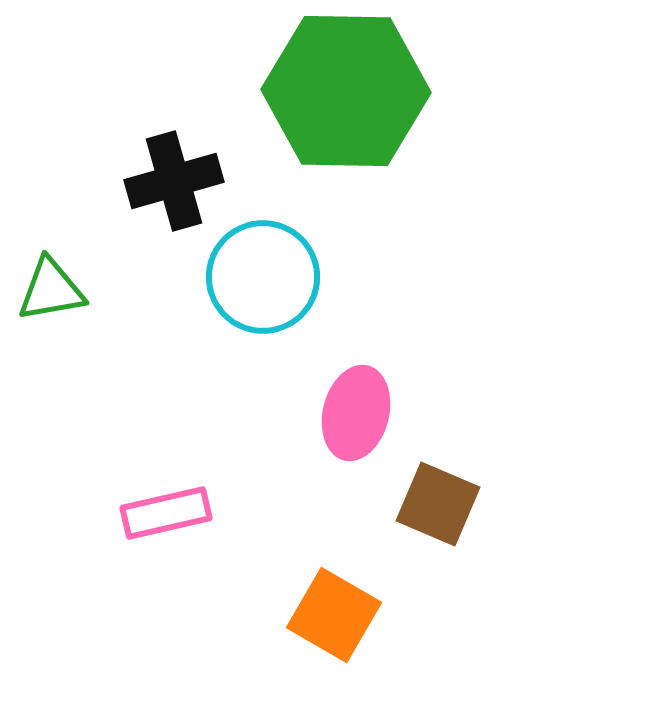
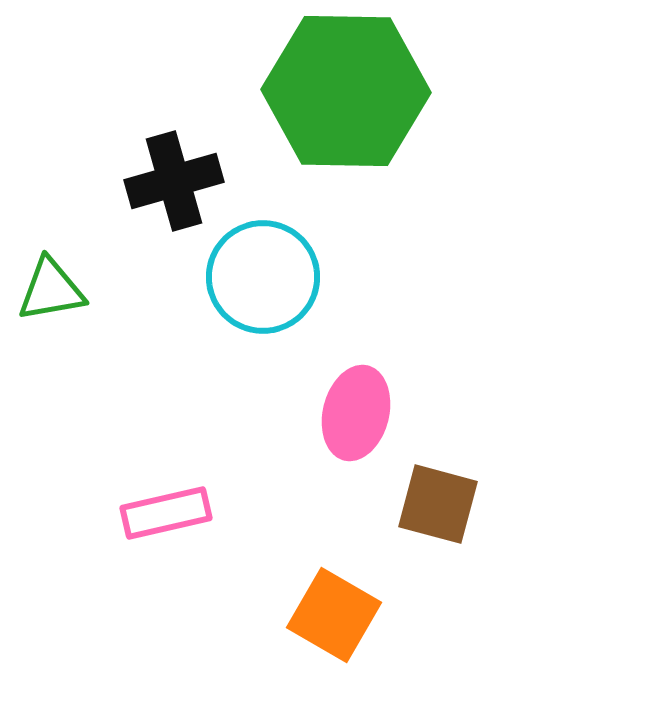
brown square: rotated 8 degrees counterclockwise
